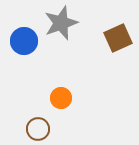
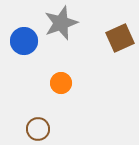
brown square: moved 2 px right
orange circle: moved 15 px up
